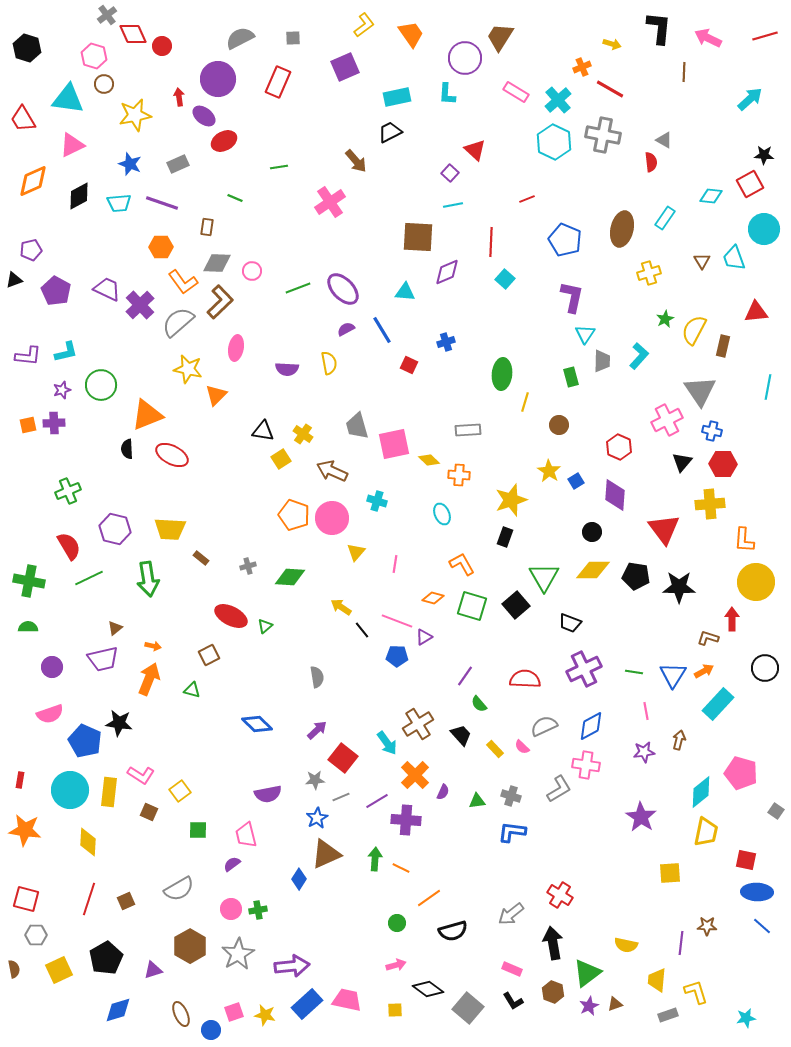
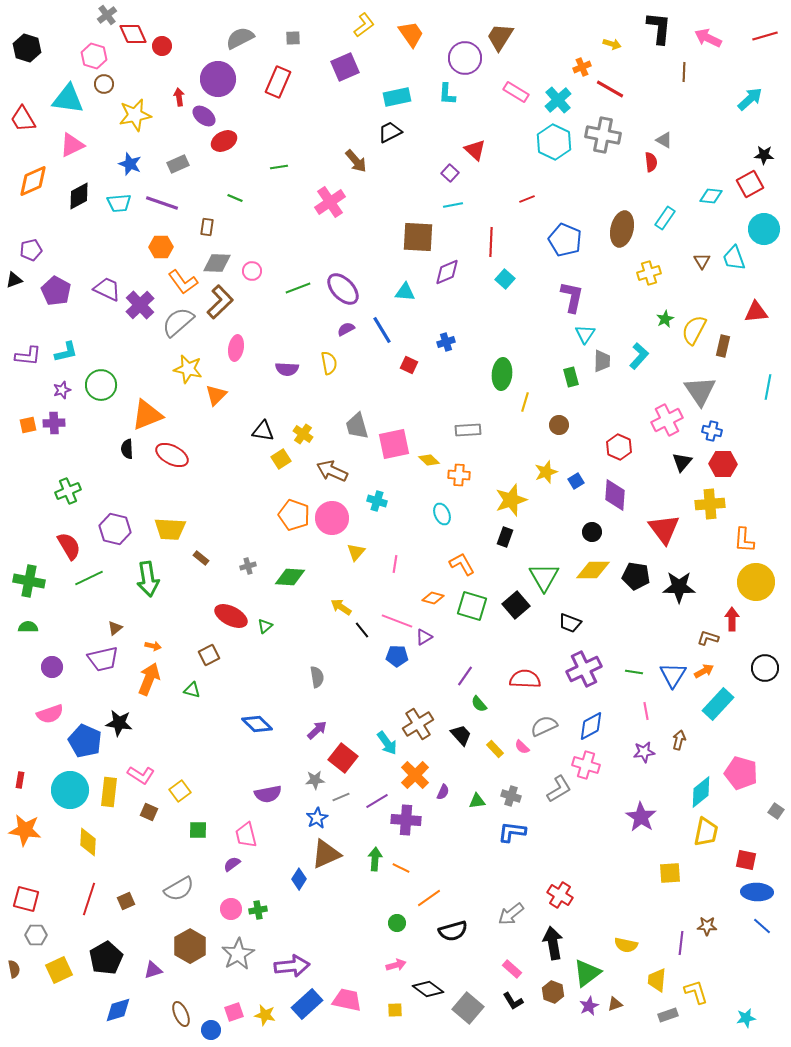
yellow star at (549, 471): moved 3 px left, 1 px down; rotated 20 degrees clockwise
pink cross at (586, 765): rotated 8 degrees clockwise
pink rectangle at (512, 969): rotated 18 degrees clockwise
